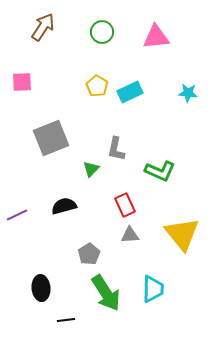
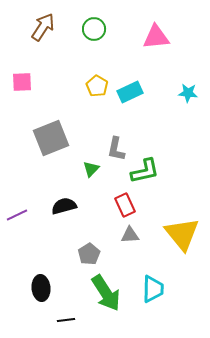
green circle: moved 8 px left, 3 px up
green L-shape: moved 15 px left; rotated 36 degrees counterclockwise
